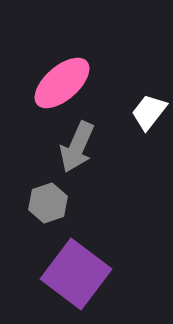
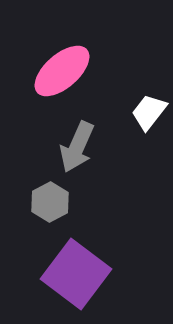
pink ellipse: moved 12 px up
gray hexagon: moved 2 px right, 1 px up; rotated 9 degrees counterclockwise
